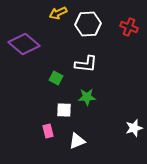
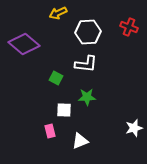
white hexagon: moved 8 px down
pink rectangle: moved 2 px right
white triangle: moved 3 px right
